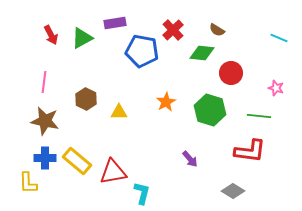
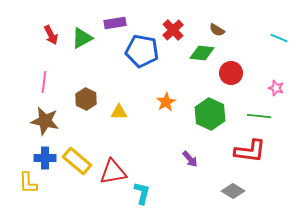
green hexagon: moved 4 px down; rotated 8 degrees clockwise
